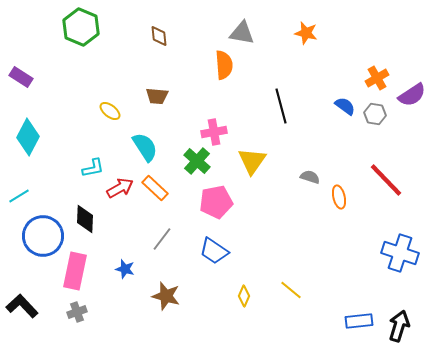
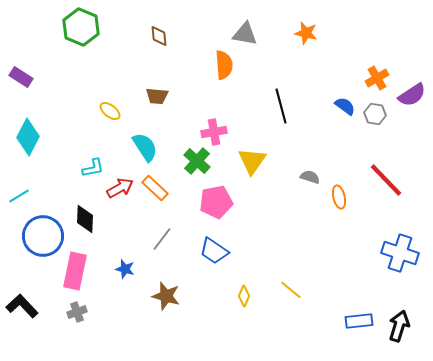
gray triangle: moved 3 px right, 1 px down
